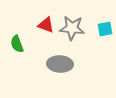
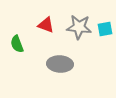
gray star: moved 7 px right, 1 px up
